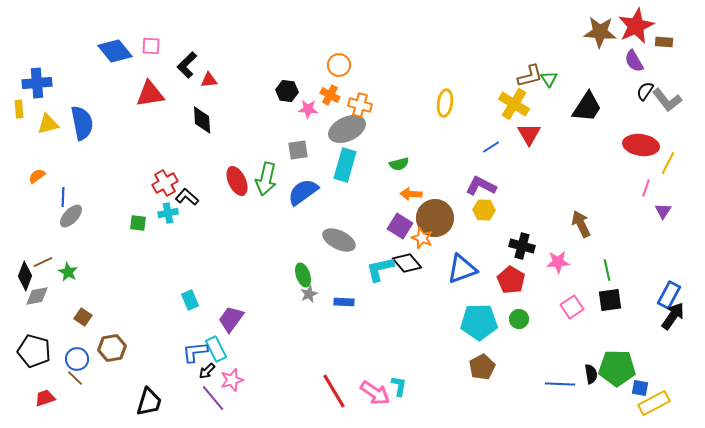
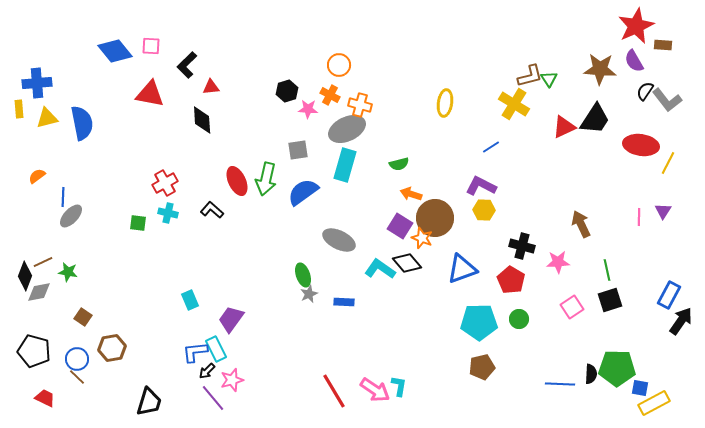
brown star at (600, 32): moved 37 px down
brown rectangle at (664, 42): moved 1 px left, 3 px down
red triangle at (209, 80): moved 2 px right, 7 px down
black hexagon at (287, 91): rotated 25 degrees counterclockwise
red triangle at (150, 94): rotated 20 degrees clockwise
black trapezoid at (587, 107): moved 8 px right, 12 px down
yellow triangle at (48, 124): moved 1 px left, 6 px up
red triangle at (529, 134): moved 35 px right, 7 px up; rotated 35 degrees clockwise
pink line at (646, 188): moved 7 px left, 29 px down; rotated 18 degrees counterclockwise
orange arrow at (411, 194): rotated 15 degrees clockwise
black L-shape at (187, 197): moved 25 px right, 13 px down
cyan cross at (168, 213): rotated 24 degrees clockwise
cyan L-shape at (380, 269): rotated 48 degrees clockwise
green star at (68, 272): rotated 18 degrees counterclockwise
gray diamond at (37, 296): moved 2 px right, 4 px up
black square at (610, 300): rotated 10 degrees counterclockwise
black arrow at (673, 316): moved 8 px right, 5 px down
brown pentagon at (482, 367): rotated 15 degrees clockwise
black semicircle at (591, 374): rotated 12 degrees clockwise
brown line at (75, 378): moved 2 px right, 1 px up
pink arrow at (375, 393): moved 3 px up
red trapezoid at (45, 398): rotated 45 degrees clockwise
